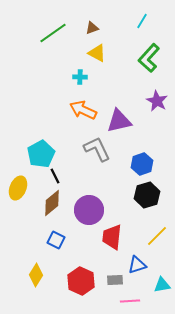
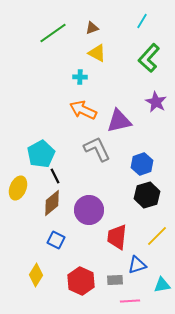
purple star: moved 1 px left, 1 px down
red trapezoid: moved 5 px right
